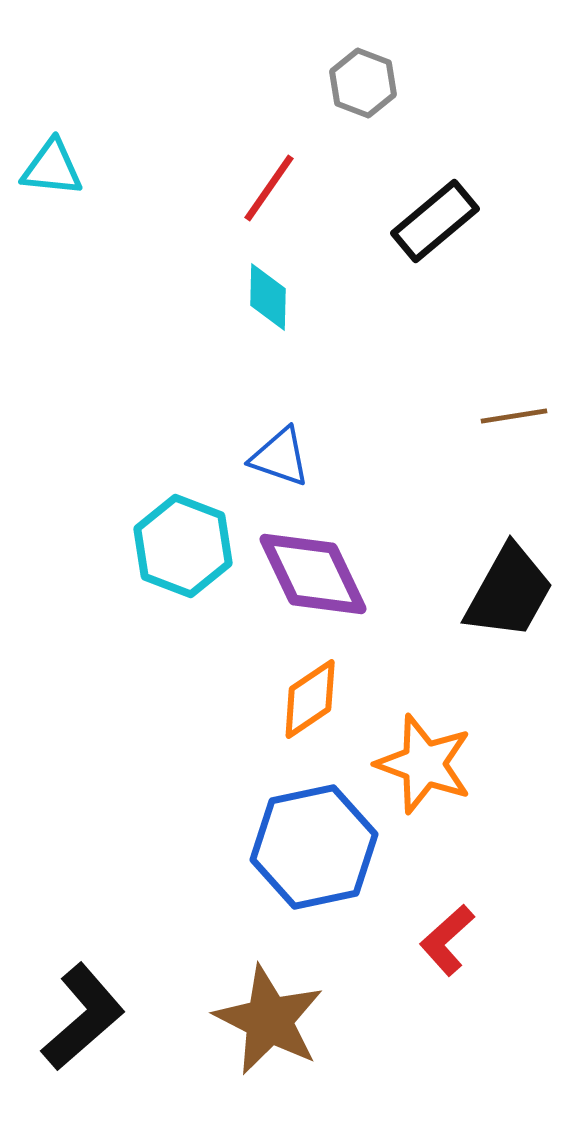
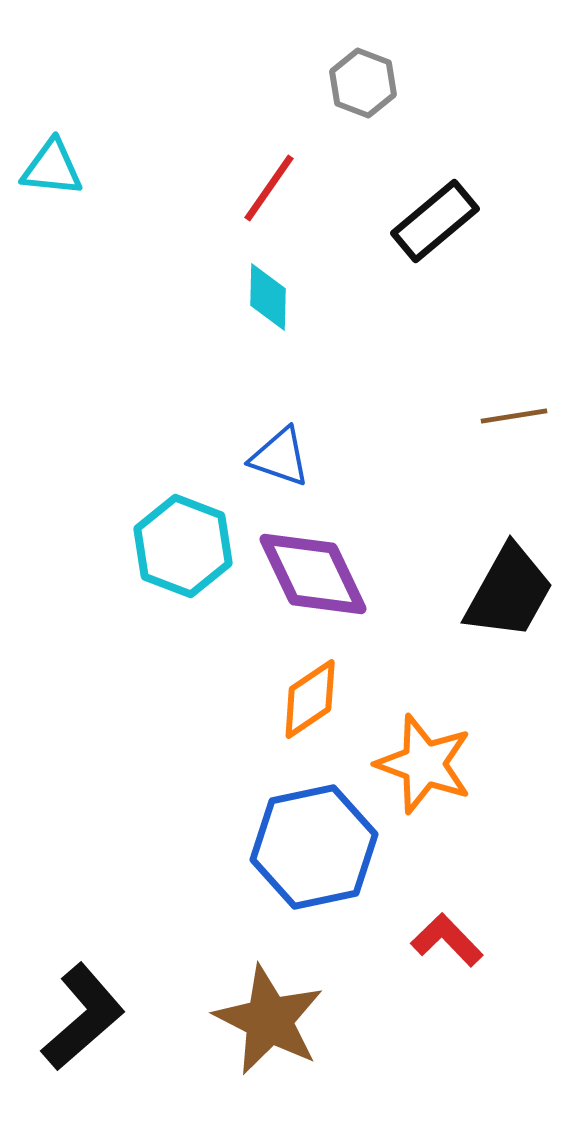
red L-shape: rotated 88 degrees clockwise
